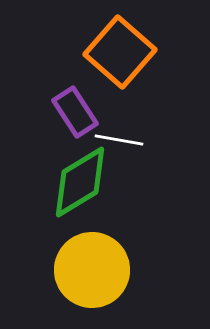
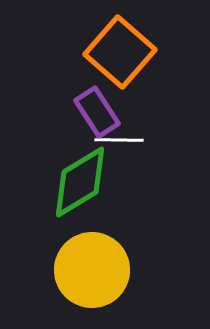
purple rectangle: moved 22 px right
white line: rotated 9 degrees counterclockwise
